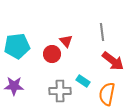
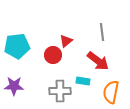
red triangle: rotated 32 degrees clockwise
red circle: moved 1 px right, 1 px down
red arrow: moved 15 px left
cyan rectangle: rotated 24 degrees counterclockwise
orange semicircle: moved 4 px right, 2 px up
